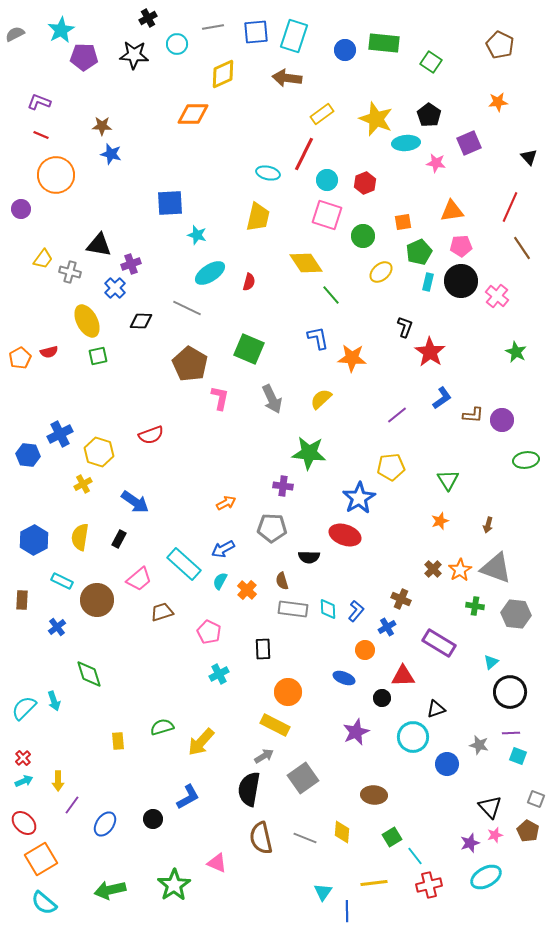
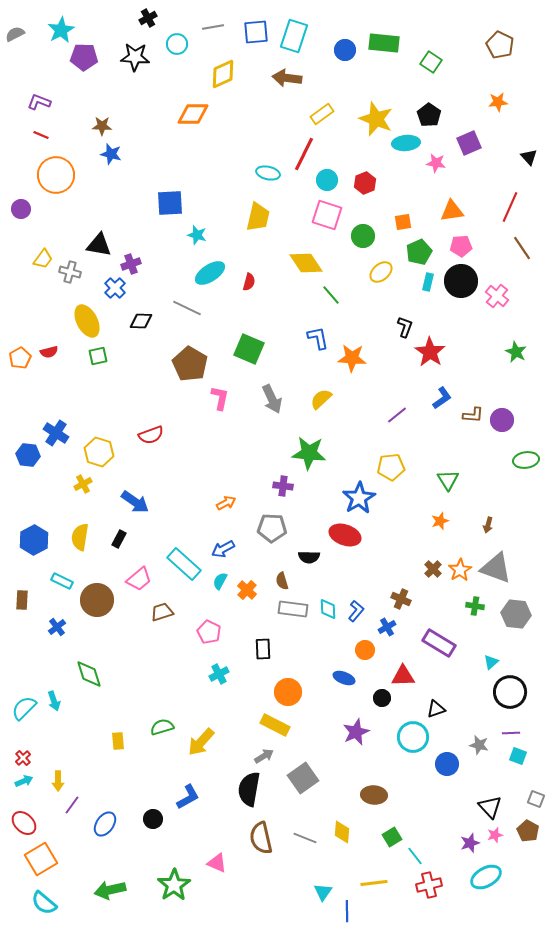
black star at (134, 55): moved 1 px right, 2 px down
blue cross at (60, 434): moved 4 px left, 1 px up; rotated 30 degrees counterclockwise
